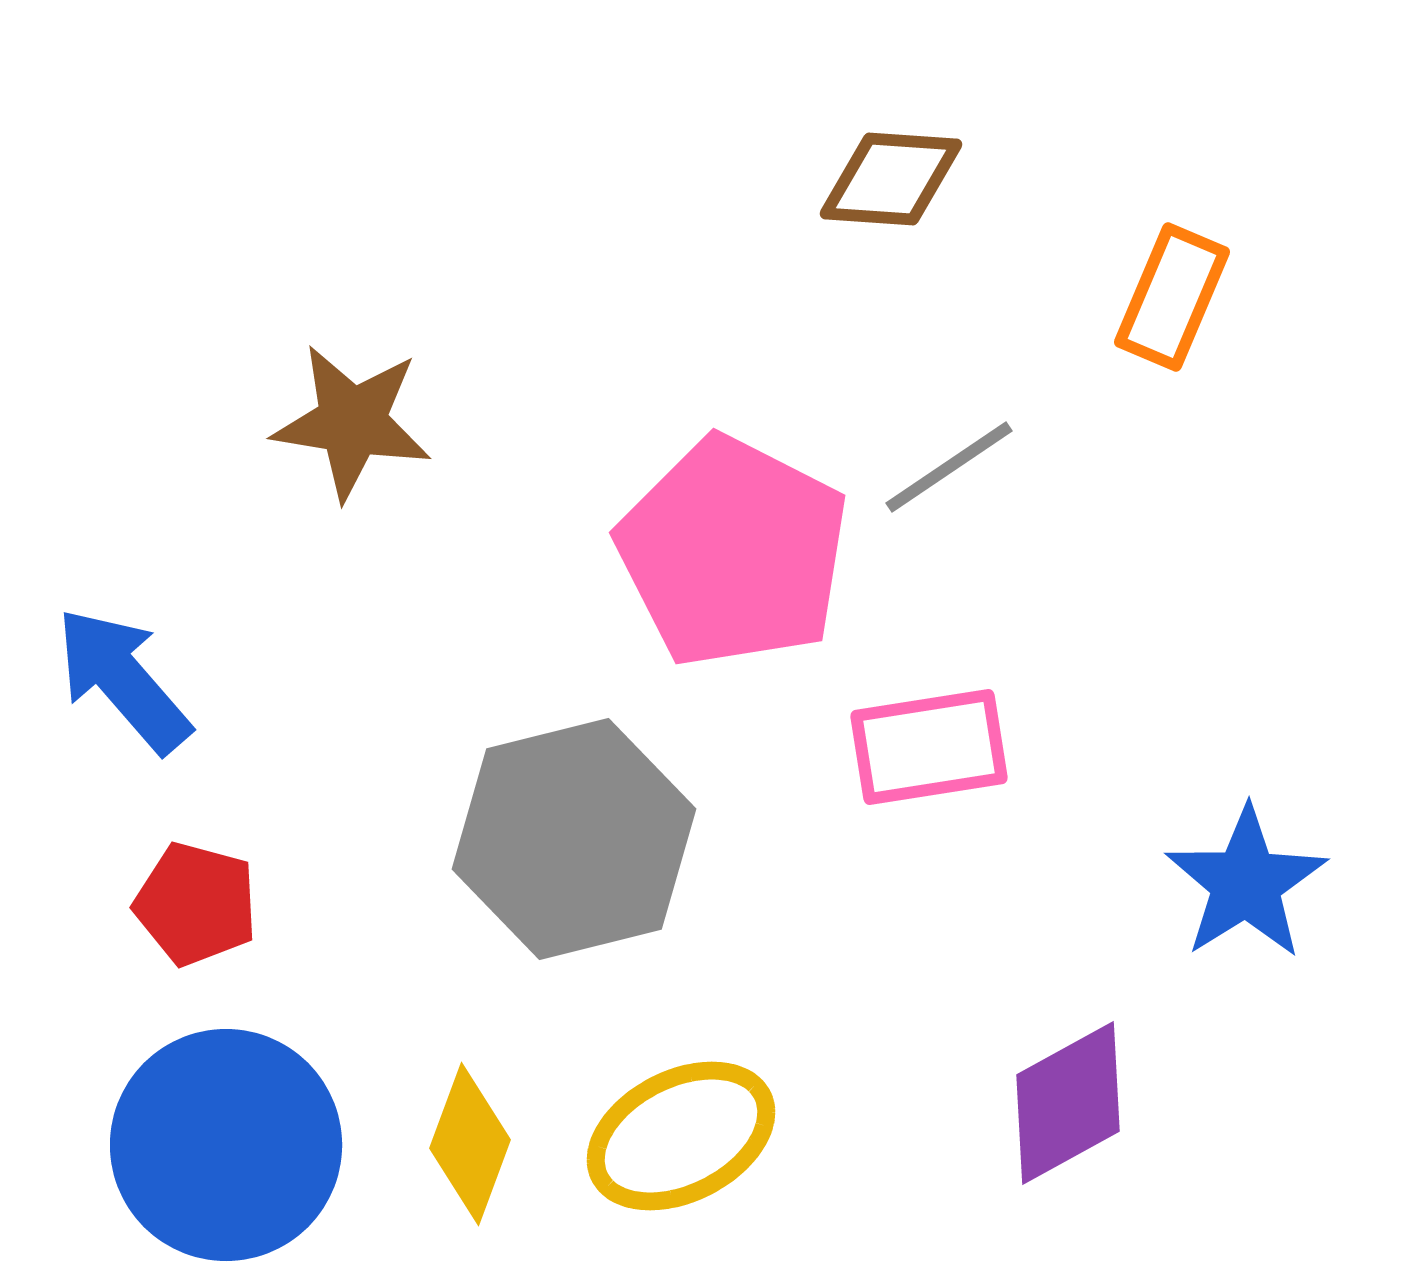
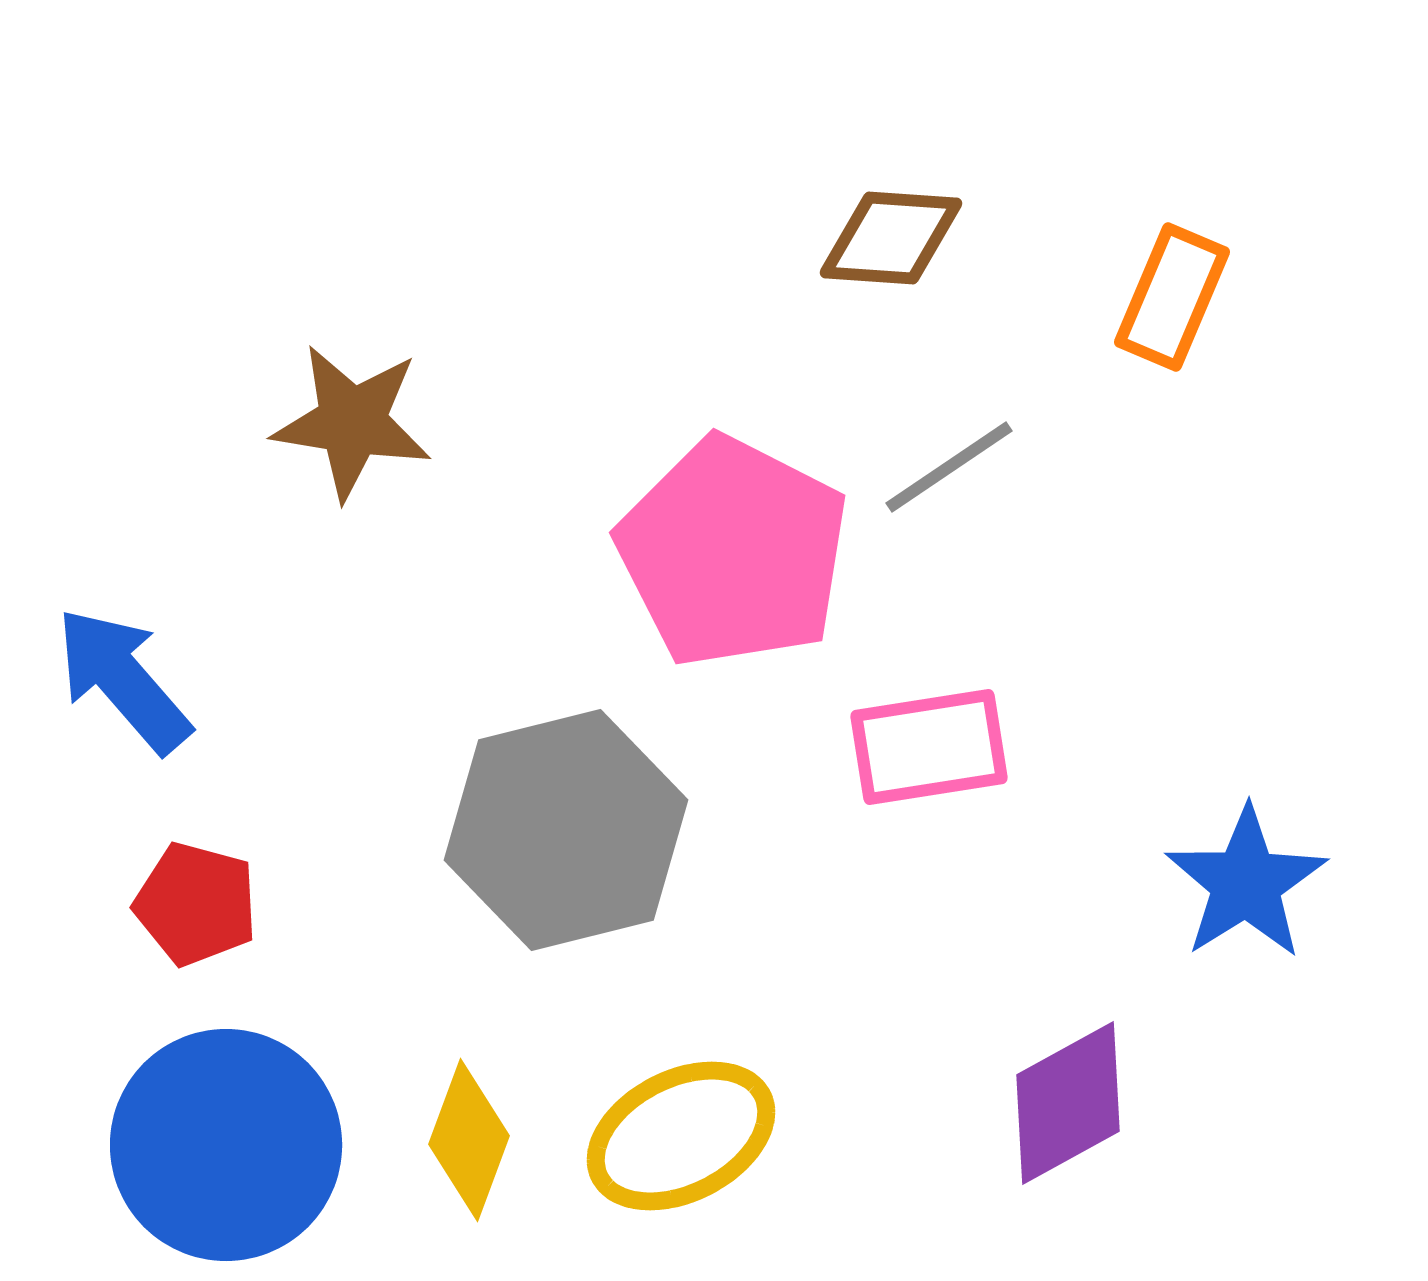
brown diamond: moved 59 px down
gray hexagon: moved 8 px left, 9 px up
yellow diamond: moved 1 px left, 4 px up
